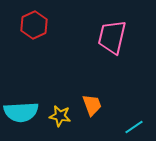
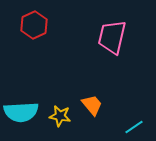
orange trapezoid: rotated 20 degrees counterclockwise
